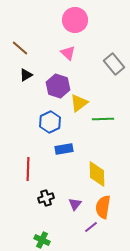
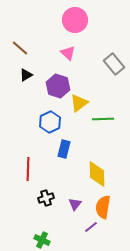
blue rectangle: rotated 66 degrees counterclockwise
